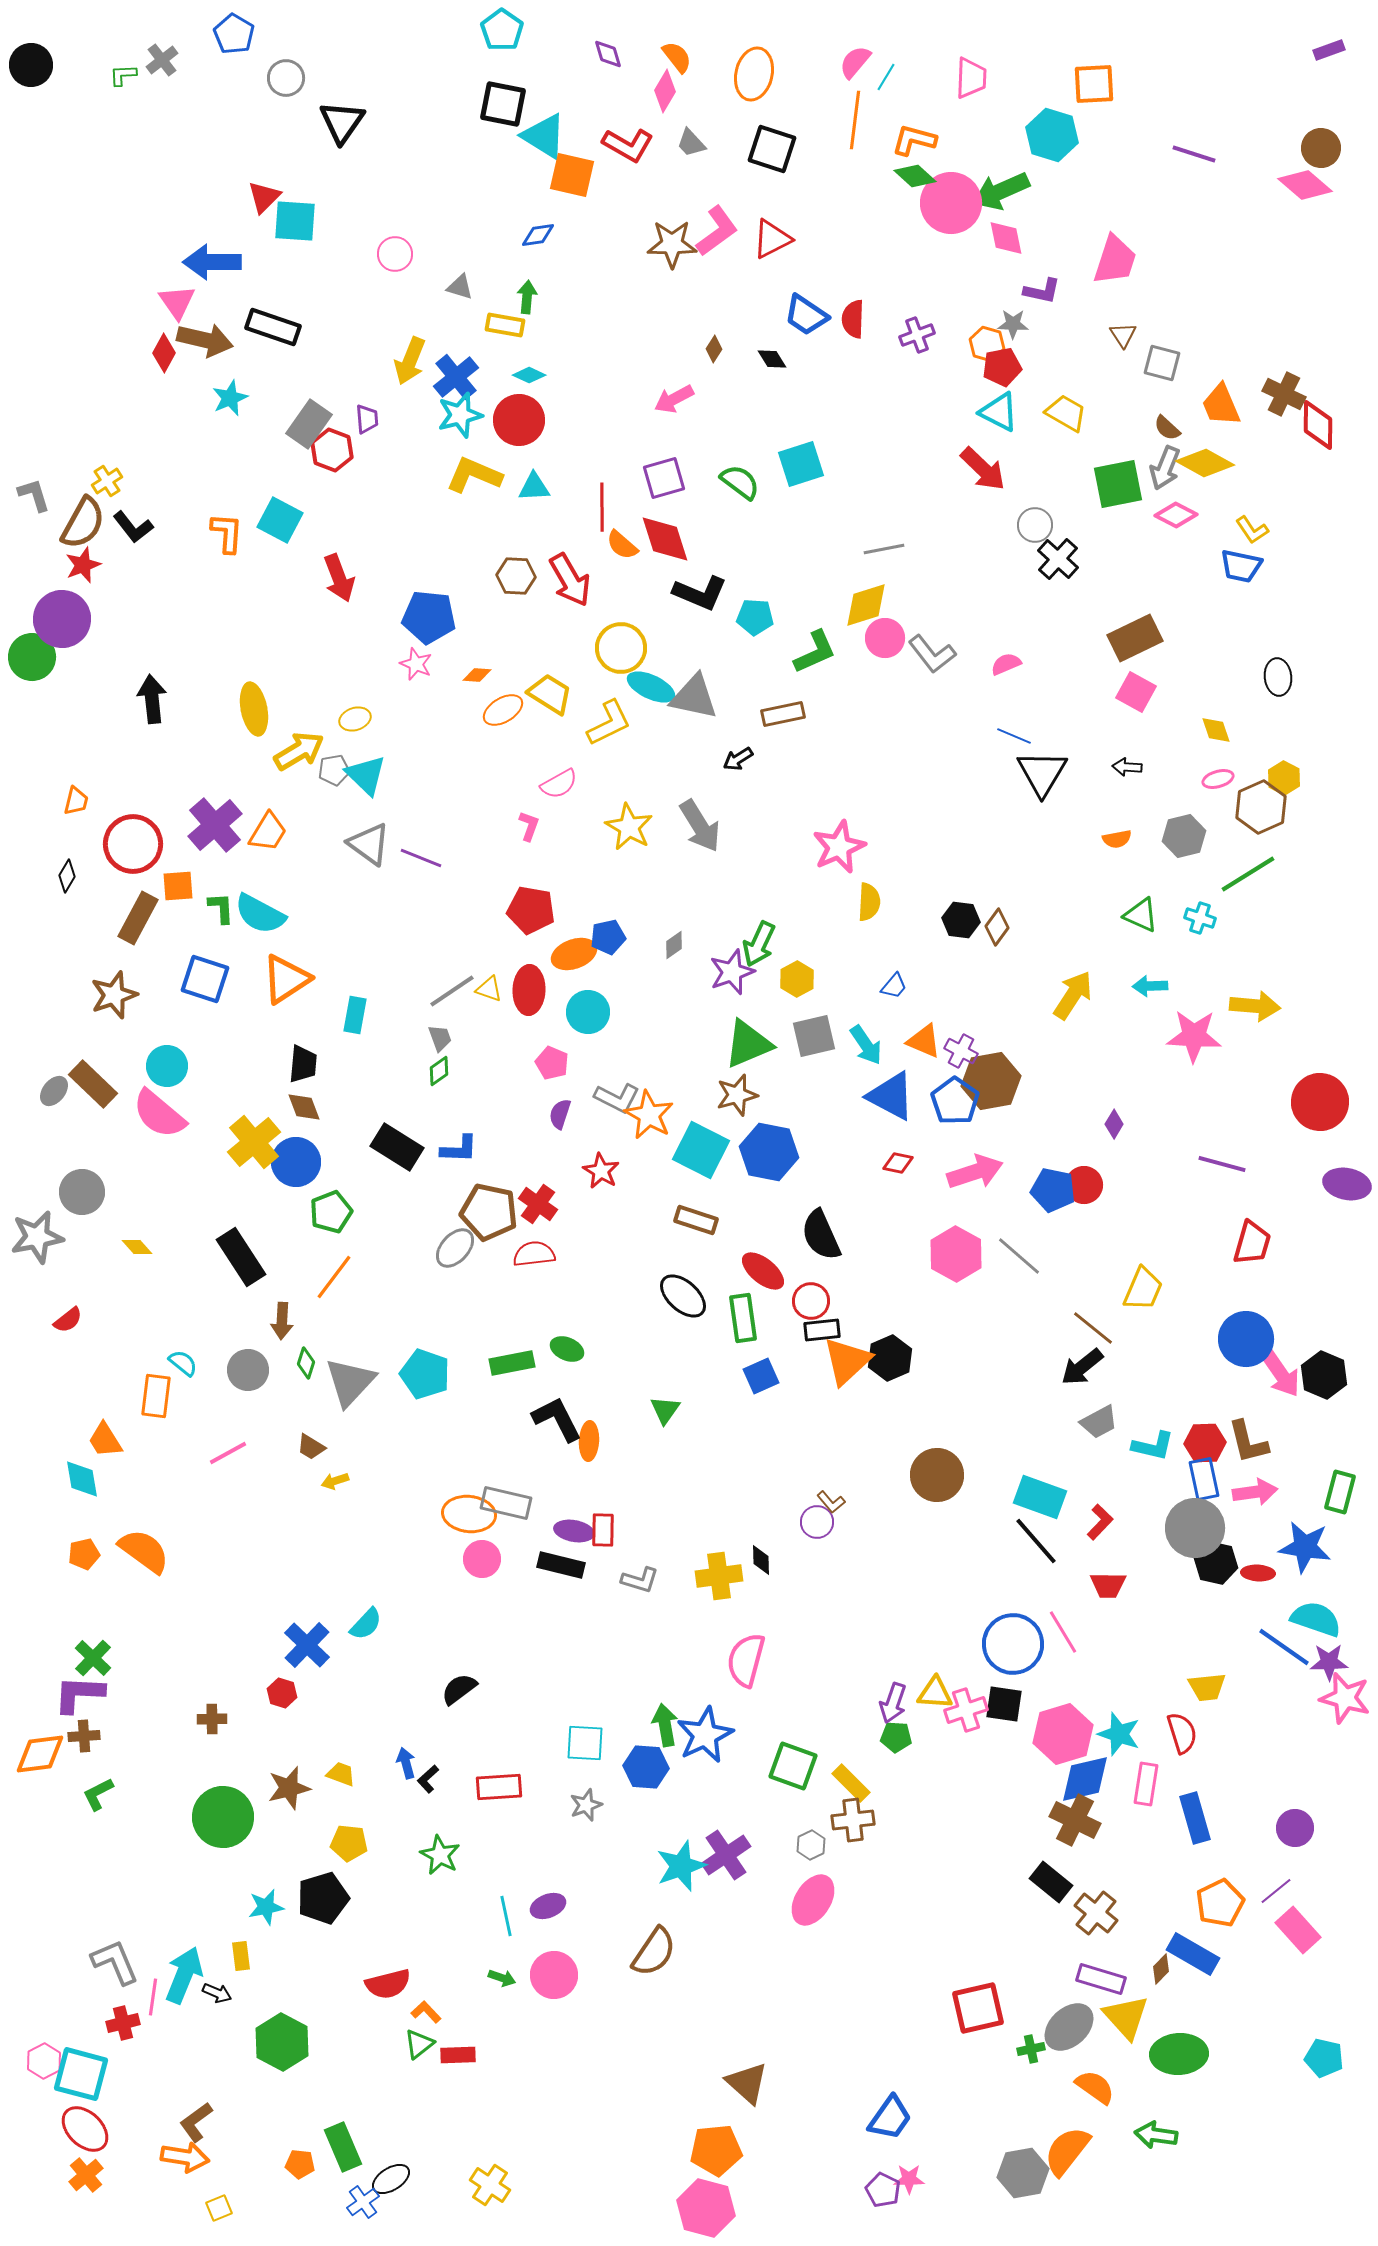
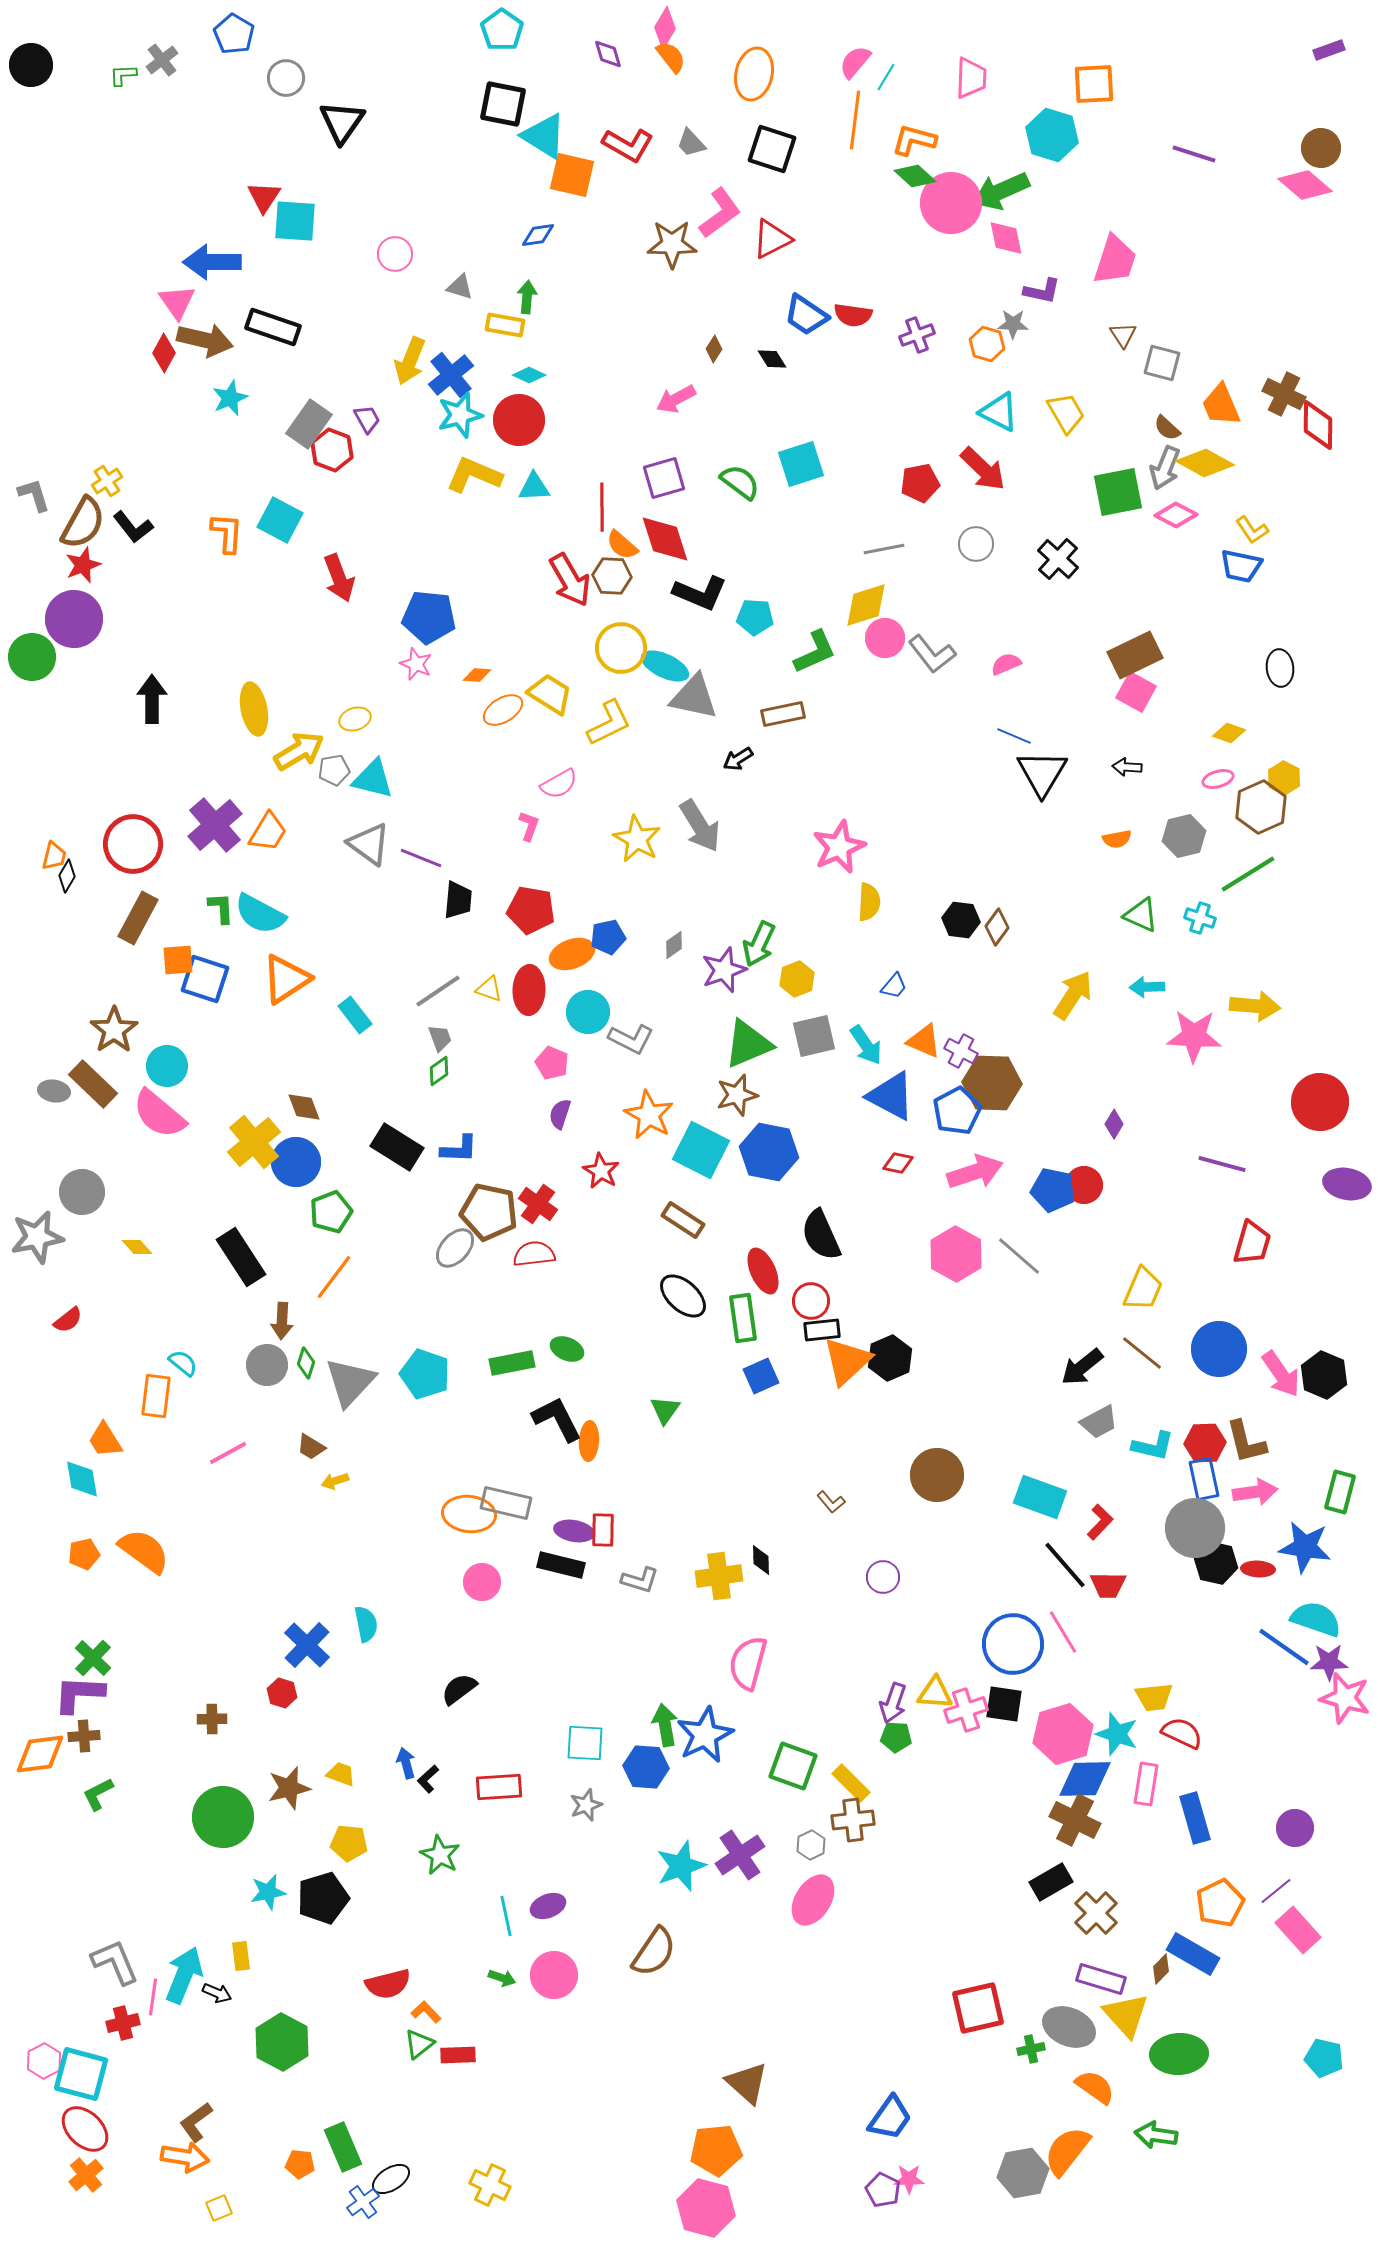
orange semicircle at (677, 57): moved 6 px left
pink diamond at (665, 91): moved 63 px up
red triangle at (264, 197): rotated 12 degrees counterclockwise
pink L-shape at (717, 231): moved 3 px right, 18 px up
red semicircle at (853, 319): moved 4 px up; rotated 84 degrees counterclockwise
red pentagon at (1002, 367): moved 82 px left, 116 px down
blue cross at (456, 377): moved 5 px left, 2 px up
pink arrow at (674, 399): moved 2 px right
yellow trapezoid at (1066, 413): rotated 30 degrees clockwise
purple trapezoid at (367, 419): rotated 24 degrees counterclockwise
green square at (1118, 484): moved 8 px down
gray circle at (1035, 525): moved 59 px left, 19 px down
brown hexagon at (516, 576): moved 96 px right
purple circle at (62, 619): moved 12 px right
brown rectangle at (1135, 638): moved 17 px down
black ellipse at (1278, 677): moved 2 px right, 9 px up
cyan ellipse at (651, 687): moved 14 px right, 21 px up
black arrow at (152, 699): rotated 6 degrees clockwise
yellow diamond at (1216, 730): moved 13 px right, 3 px down; rotated 52 degrees counterclockwise
cyan triangle at (366, 775): moved 7 px right, 4 px down; rotated 30 degrees counterclockwise
orange trapezoid at (76, 801): moved 22 px left, 55 px down
yellow star at (629, 827): moved 8 px right, 12 px down
orange square at (178, 886): moved 74 px down
orange ellipse at (574, 954): moved 2 px left
purple star at (732, 972): moved 8 px left, 2 px up
yellow hexagon at (797, 979): rotated 8 degrees clockwise
cyan arrow at (1150, 986): moved 3 px left, 1 px down
gray line at (452, 991): moved 14 px left
brown star at (114, 995): moved 35 px down; rotated 15 degrees counterclockwise
cyan rectangle at (355, 1015): rotated 48 degrees counterclockwise
black trapezoid at (303, 1064): moved 155 px right, 164 px up
brown hexagon at (991, 1081): moved 1 px right, 2 px down; rotated 12 degrees clockwise
gray ellipse at (54, 1091): rotated 60 degrees clockwise
gray L-shape at (617, 1098): moved 14 px right, 59 px up
blue pentagon at (955, 1101): moved 2 px right, 10 px down; rotated 9 degrees clockwise
brown rectangle at (696, 1220): moved 13 px left; rotated 15 degrees clockwise
red ellipse at (763, 1271): rotated 27 degrees clockwise
brown line at (1093, 1328): moved 49 px right, 25 px down
blue circle at (1246, 1339): moved 27 px left, 10 px down
gray circle at (248, 1370): moved 19 px right, 5 px up
brown L-shape at (1248, 1442): moved 2 px left
purple circle at (817, 1522): moved 66 px right, 55 px down
black line at (1036, 1541): moved 29 px right, 24 px down
pink circle at (482, 1559): moved 23 px down
red ellipse at (1258, 1573): moved 4 px up
cyan semicircle at (366, 1624): rotated 54 degrees counterclockwise
pink semicircle at (746, 1660): moved 2 px right, 3 px down
yellow trapezoid at (1207, 1687): moved 53 px left, 10 px down
red semicircle at (1182, 1733): rotated 48 degrees counterclockwise
cyan star at (1119, 1734): moved 2 px left
blue diamond at (1085, 1779): rotated 12 degrees clockwise
purple cross at (726, 1855): moved 14 px right
black rectangle at (1051, 1882): rotated 69 degrees counterclockwise
cyan star at (266, 1907): moved 2 px right, 15 px up
brown cross at (1096, 1913): rotated 6 degrees clockwise
yellow triangle at (1126, 2017): moved 2 px up
gray ellipse at (1069, 2027): rotated 66 degrees clockwise
yellow cross at (490, 2185): rotated 9 degrees counterclockwise
